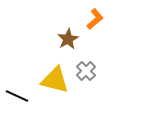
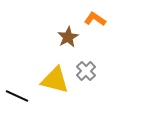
orange L-shape: rotated 105 degrees counterclockwise
brown star: moved 2 px up
